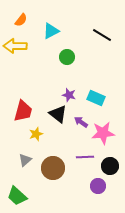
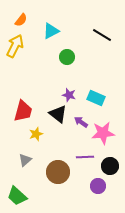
yellow arrow: rotated 115 degrees clockwise
brown circle: moved 5 px right, 4 px down
